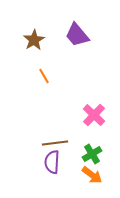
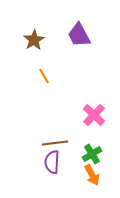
purple trapezoid: moved 2 px right; rotated 12 degrees clockwise
orange arrow: rotated 25 degrees clockwise
